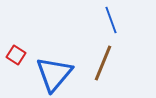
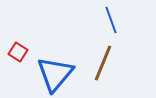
red square: moved 2 px right, 3 px up
blue triangle: moved 1 px right
